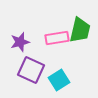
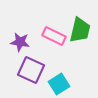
pink rectangle: moved 3 px left, 2 px up; rotated 35 degrees clockwise
purple star: rotated 24 degrees clockwise
cyan square: moved 4 px down
